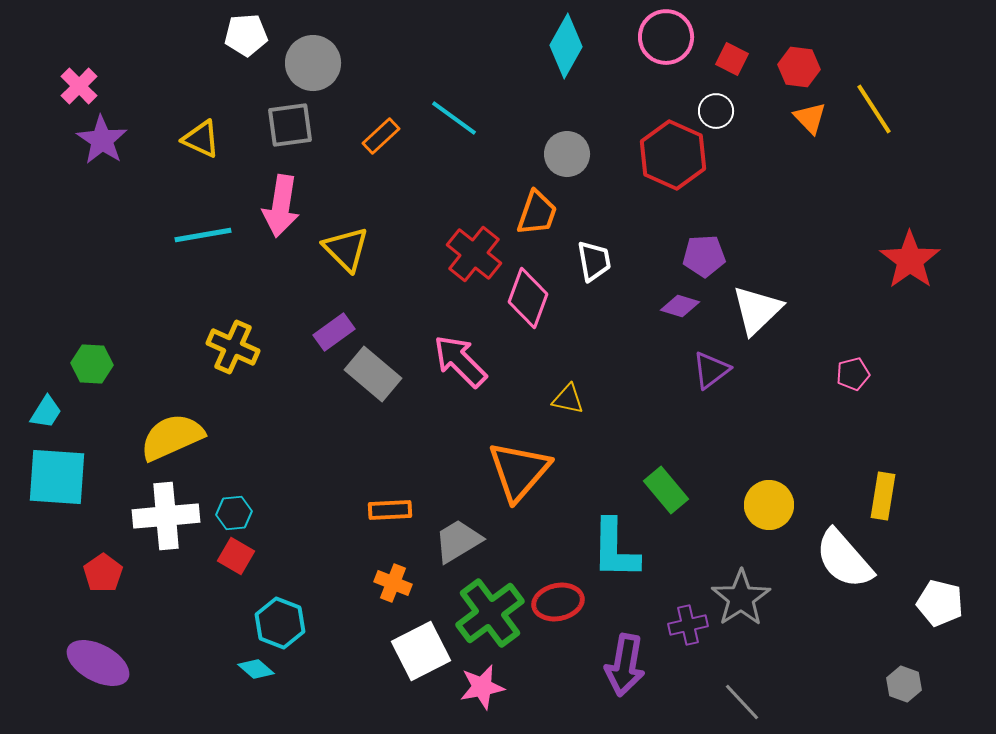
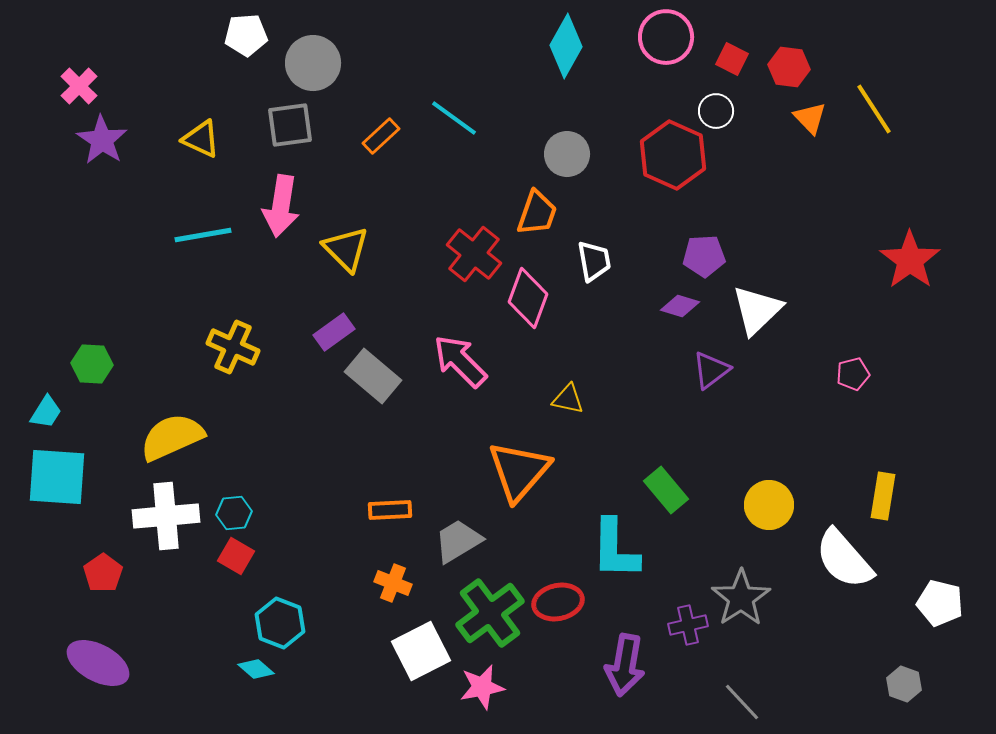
red hexagon at (799, 67): moved 10 px left
gray rectangle at (373, 374): moved 2 px down
